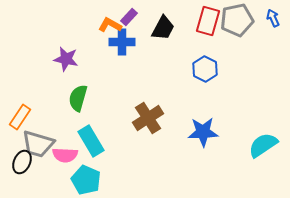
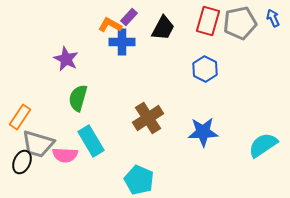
gray pentagon: moved 3 px right, 3 px down
purple star: rotated 15 degrees clockwise
cyan pentagon: moved 53 px right
